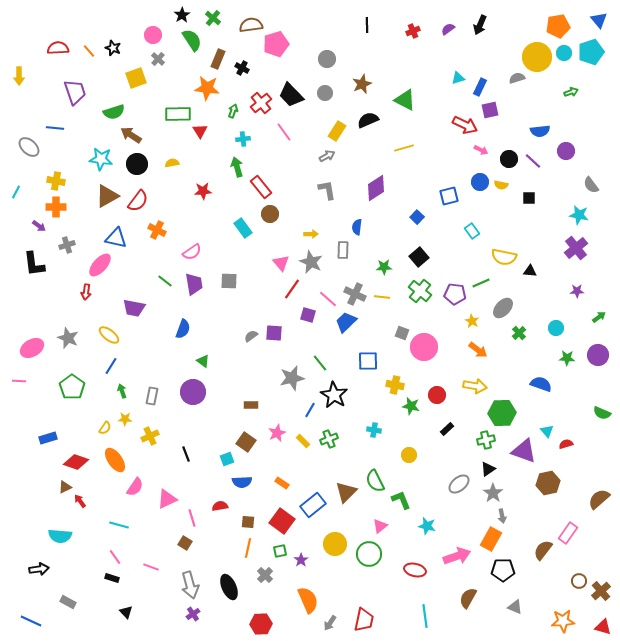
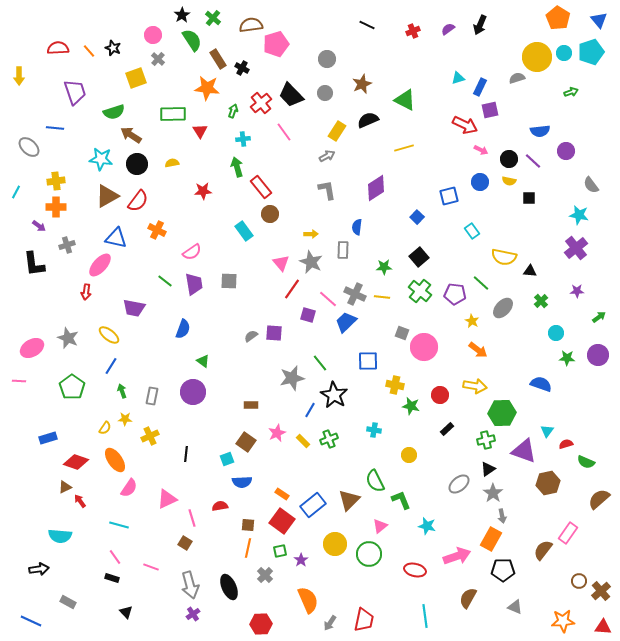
black line at (367, 25): rotated 63 degrees counterclockwise
orange pentagon at (558, 26): moved 8 px up; rotated 30 degrees counterclockwise
brown rectangle at (218, 59): rotated 54 degrees counterclockwise
green rectangle at (178, 114): moved 5 px left
yellow cross at (56, 181): rotated 18 degrees counterclockwise
yellow semicircle at (501, 185): moved 8 px right, 4 px up
cyan rectangle at (243, 228): moved 1 px right, 3 px down
green line at (481, 283): rotated 66 degrees clockwise
cyan circle at (556, 328): moved 5 px down
green cross at (519, 333): moved 22 px right, 32 px up
red circle at (437, 395): moved 3 px right
green semicircle at (602, 413): moved 16 px left, 49 px down
cyan triangle at (547, 431): rotated 16 degrees clockwise
black line at (186, 454): rotated 28 degrees clockwise
orange rectangle at (282, 483): moved 11 px down
pink semicircle at (135, 487): moved 6 px left, 1 px down
brown triangle at (346, 492): moved 3 px right, 8 px down
brown square at (248, 522): moved 3 px down
red triangle at (603, 627): rotated 12 degrees counterclockwise
